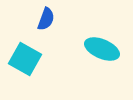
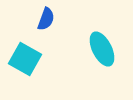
cyan ellipse: rotated 40 degrees clockwise
